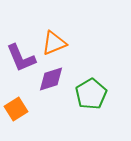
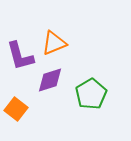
purple L-shape: moved 1 px left, 2 px up; rotated 8 degrees clockwise
purple diamond: moved 1 px left, 1 px down
orange square: rotated 20 degrees counterclockwise
